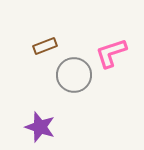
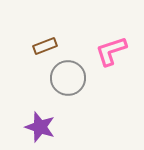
pink L-shape: moved 2 px up
gray circle: moved 6 px left, 3 px down
